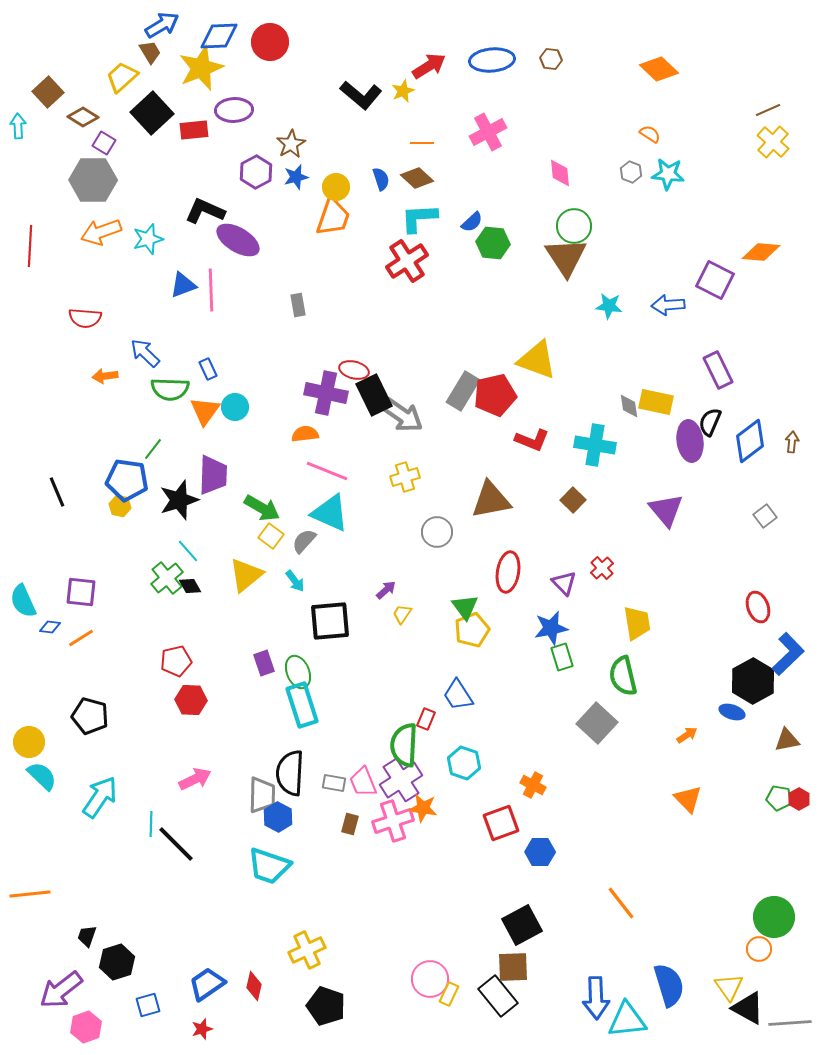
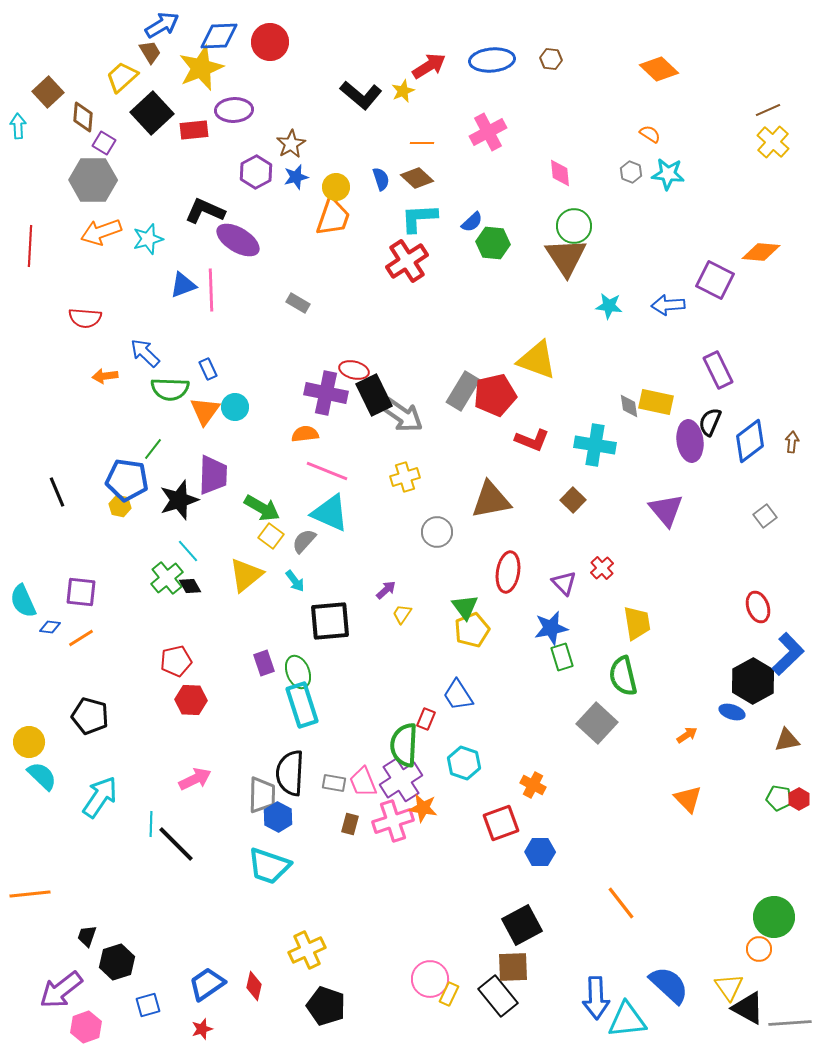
brown diamond at (83, 117): rotated 64 degrees clockwise
gray rectangle at (298, 305): moved 2 px up; rotated 50 degrees counterclockwise
blue semicircle at (669, 985): rotated 30 degrees counterclockwise
